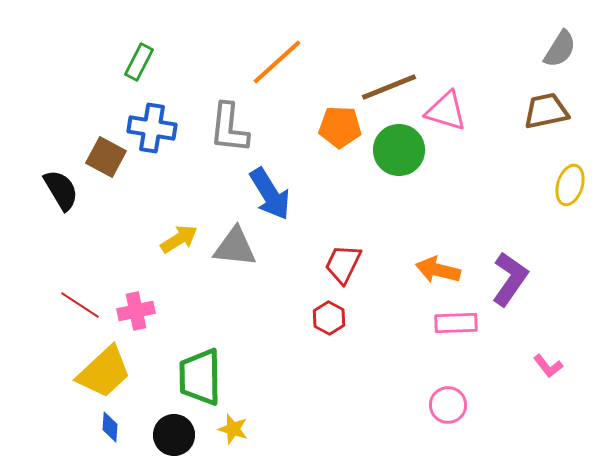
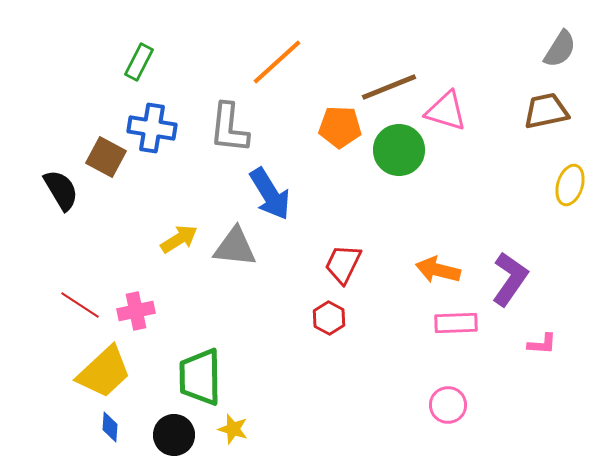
pink L-shape: moved 6 px left, 22 px up; rotated 48 degrees counterclockwise
